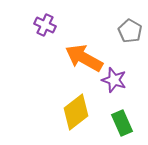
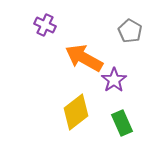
purple star: rotated 20 degrees clockwise
